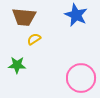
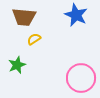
green star: rotated 24 degrees counterclockwise
